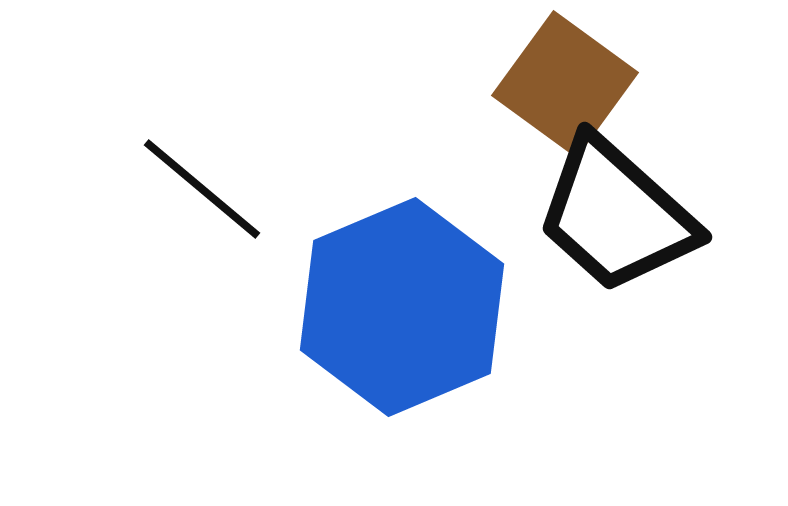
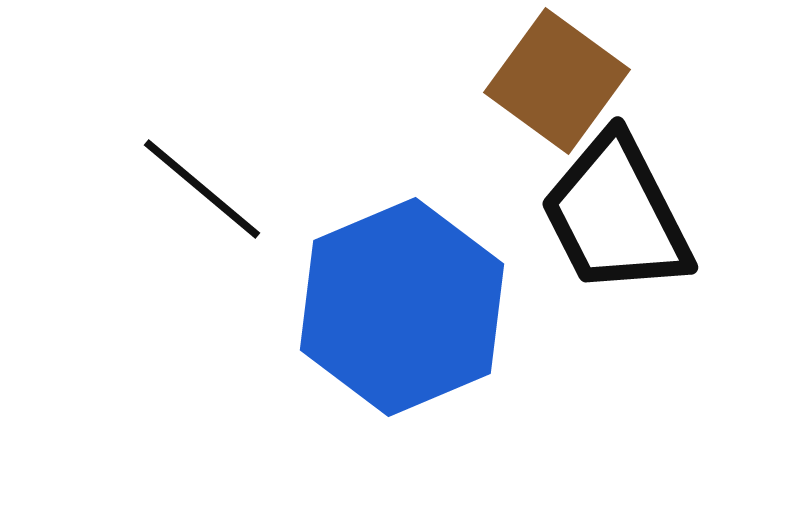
brown square: moved 8 px left, 3 px up
black trapezoid: rotated 21 degrees clockwise
